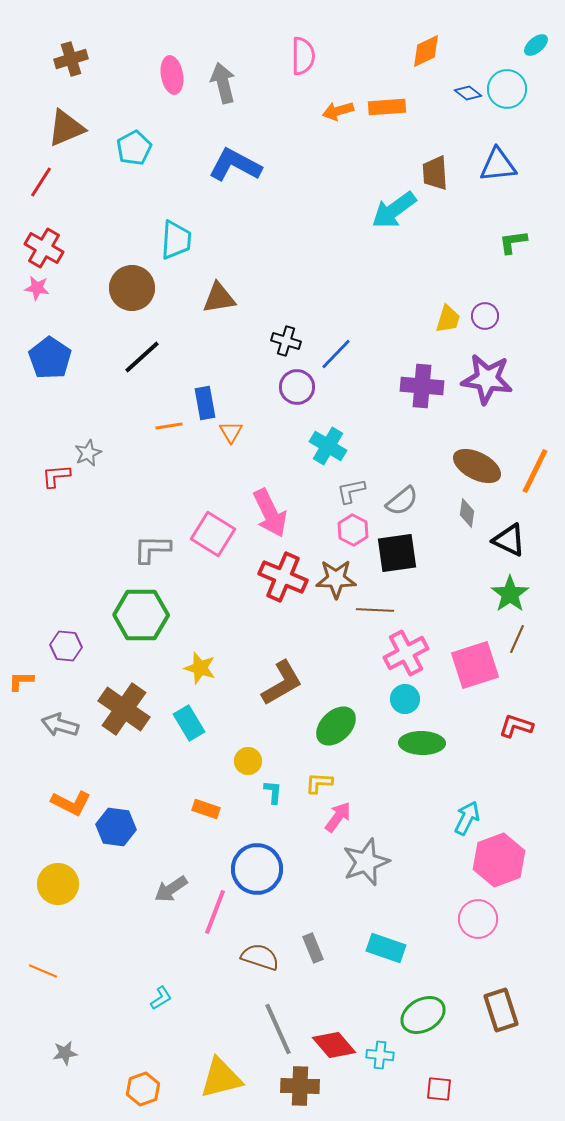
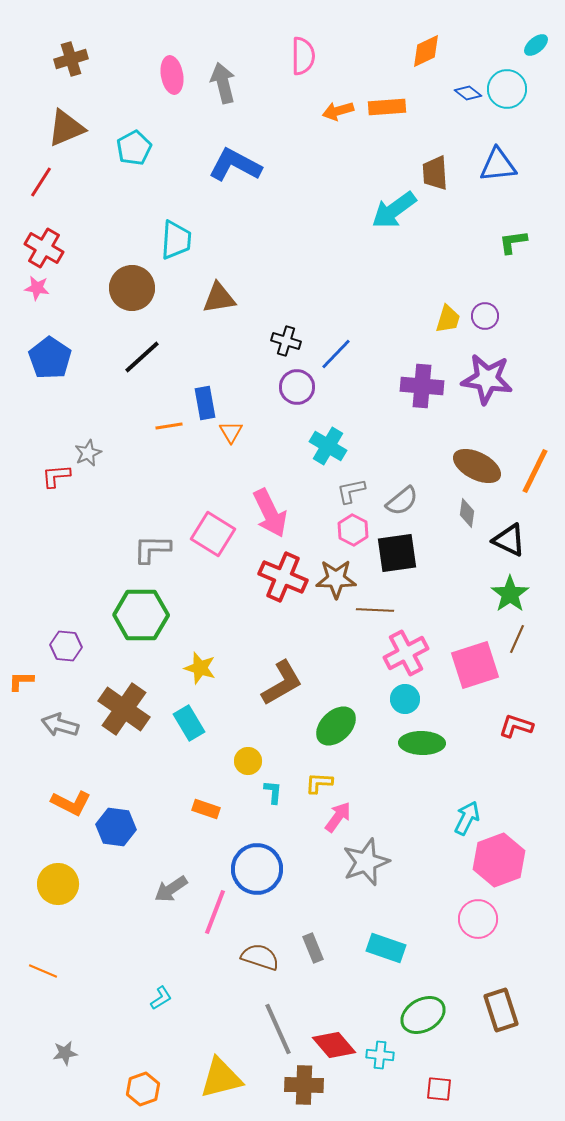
brown cross at (300, 1086): moved 4 px right, 1 px up
